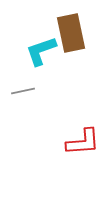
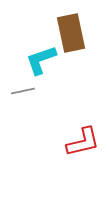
cyan L-shape: moved 9 px down
red L-shape: rotated 9 degrees counterclockwise
